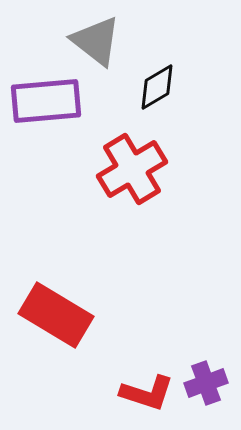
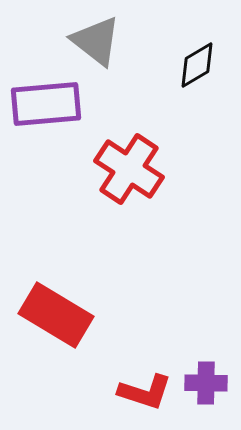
black diamond: moved 40 px right, 22 px up
purple rectangle: moved 3 px down
red cross: moved 3 px left; rotated 26 degrees counterclockwise
purple cross: rotated 21 degrees clockwise
red L-shape: moved 2 px left, 1 px up
